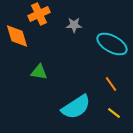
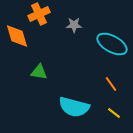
cyan semicircle: moved 2 px left; rotated 48 degrees clockwise
